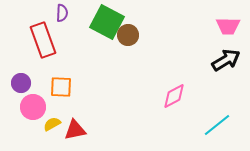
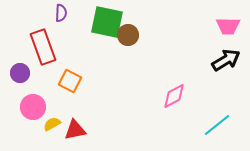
purple semicircle: moved 1 px left
green square: rotated 16 degrees counterclockwise
red rectangle: moved 7 px down
purple circle: moved 1 px left, 10 px up
orange square: moved 9 px right, 6 px up; rotated 25 degrees clockwise
